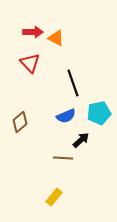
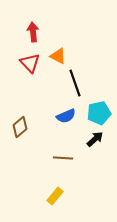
red arrow: rotated 96 degrees counterclockwise
orange triangle: moved 2 px right, 18 px down
black line: moved 2 px right
brown diamond: moved 5 px down
black arrow: moved 14 px right, 1 px up
yellow rectangle: moved 1 px right, 1 px up
